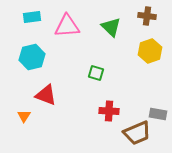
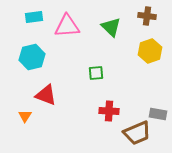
cyan rectangle: moved 2 px right
green square: rotated 21 degrees counterclockwise
orange triangle: moved 1 px right
